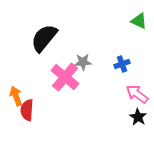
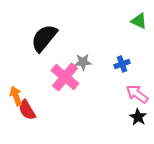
red semicircle: rotated 35 degrees counterclockwise
